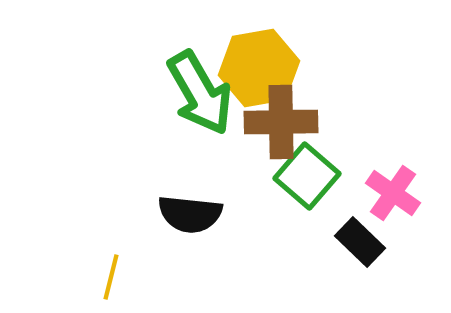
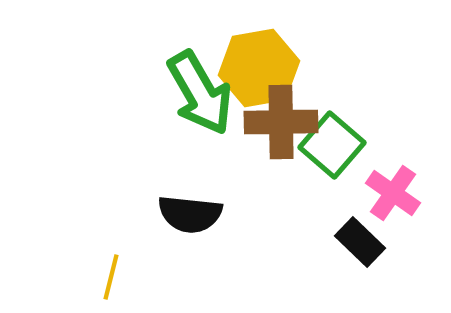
green square: moved 25 px right, 31 px up
